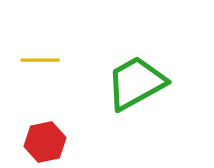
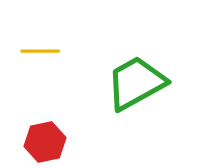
yellow line: moved 9 px up
